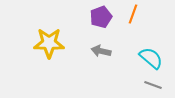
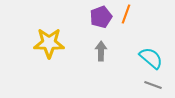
orange line: moved 7 px left
gray arrow: rotated 78 degrees clockwise
